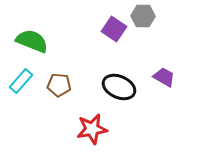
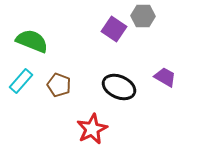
purple trapezoid: moved 1 px right
brown pentagon: rotated 15 degrees clockwise
red star: rotated 16 degrees counterclockwise
